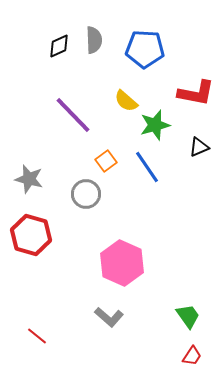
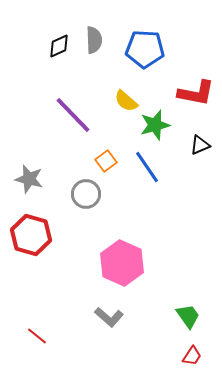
black triangle: moved 1 px right, 2 px up
